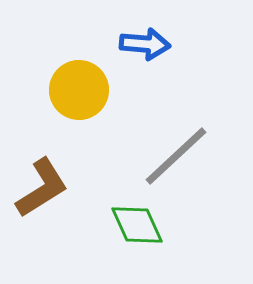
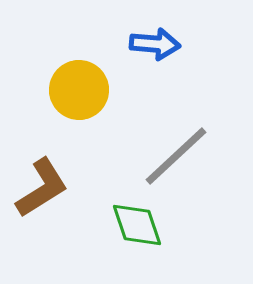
blue arrow: moved 10 px right
green diamond: rotated 6 degrees clockwise
